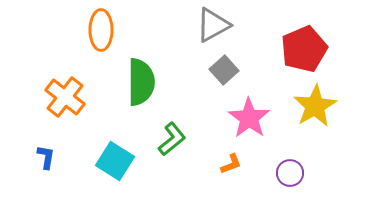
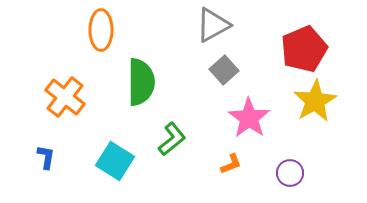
yellow star: moved 5 px up
